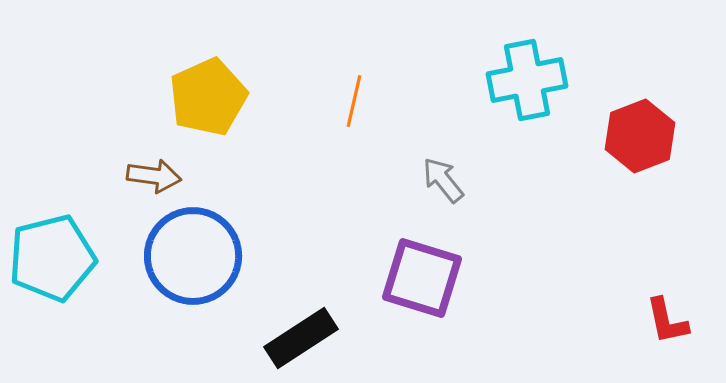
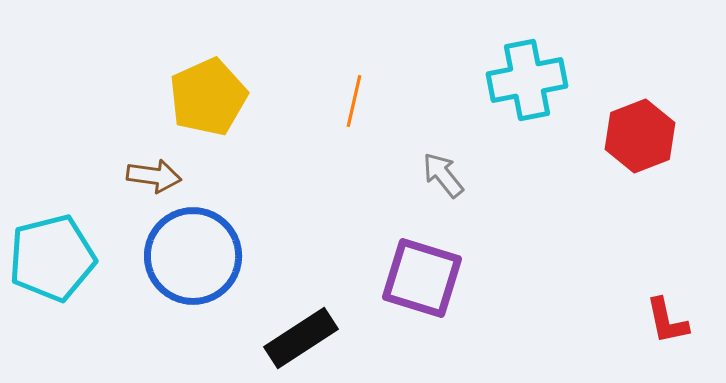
gray arrow: moved 5 px up
